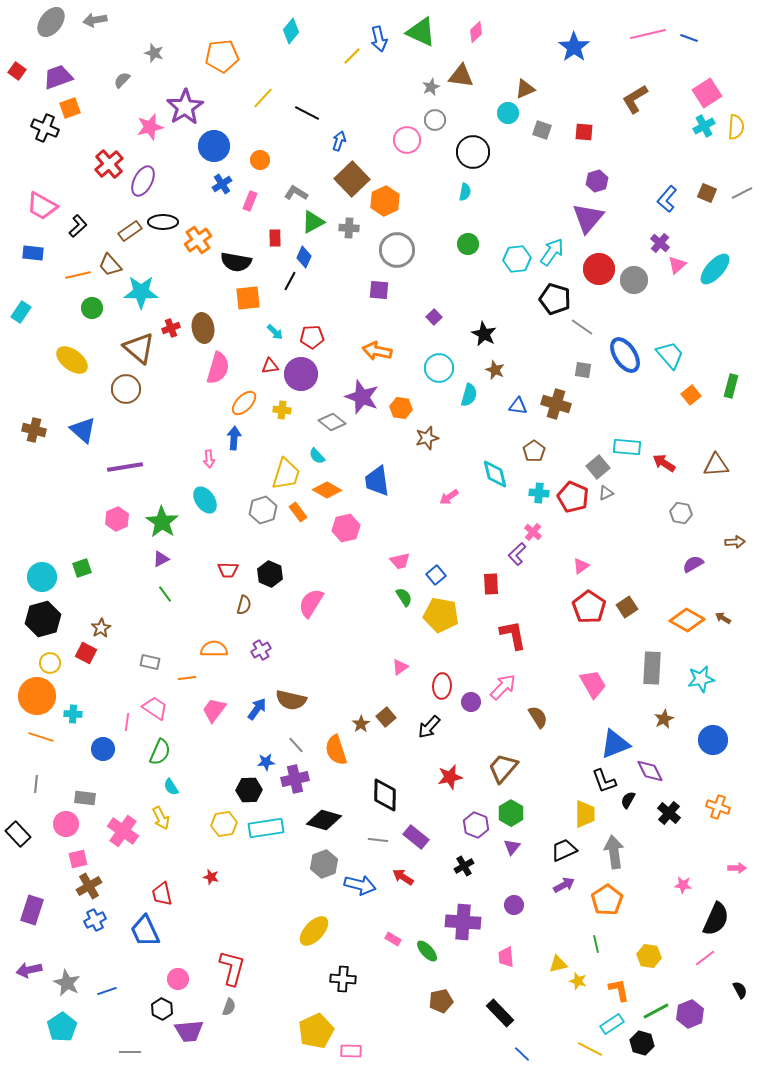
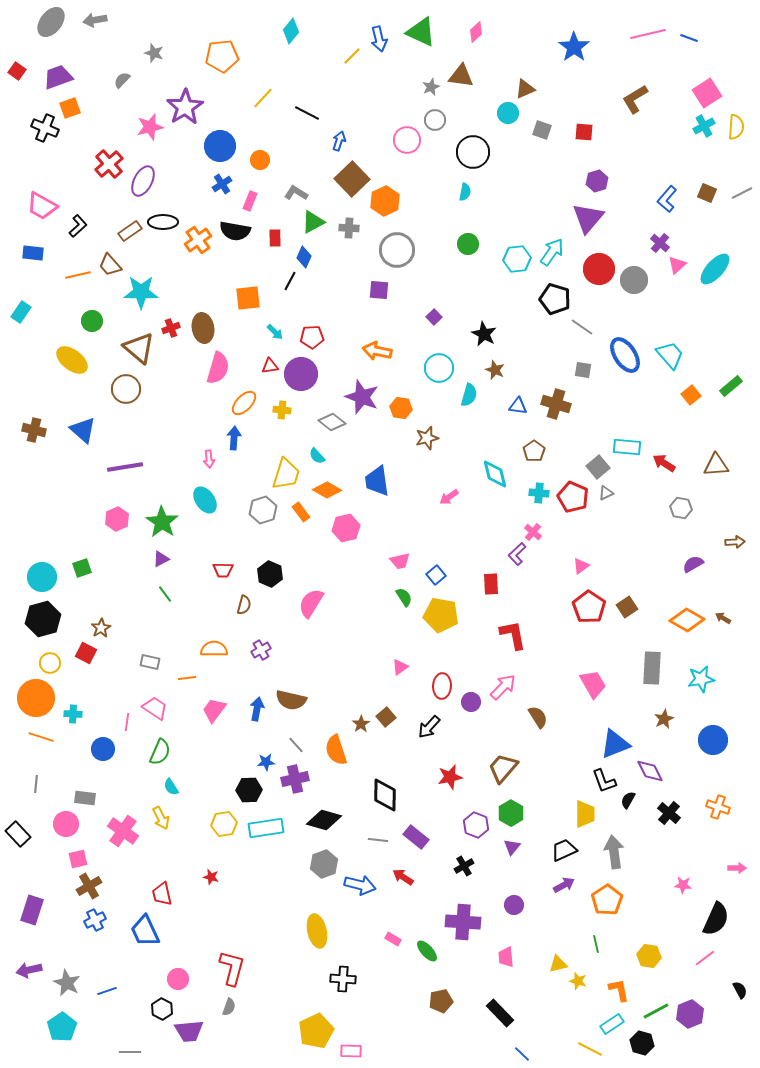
blue circle at (214, 146): moved 6 px right
black semicircle at (236, 262): moved 1 px left, 31 px up
green circle at (92, 308): moved 13 px down
green rectangle at (731, 386): rotated 35 degrees clockwise
orange rectangle at (298, 512): moved 3 px right
gray hexagon at (681, 513): moved 5 px up
red trapezoid at (228, 570): moved 5 px left
orange circle at (37, 696): moved 1 px left, 2 px down
blue arrow at (257, 709): rotated 25 degrees counterclockwise
yellow ellipse at (314, 931): moved 3 px right; rotated 56 degrees counterclockwise
